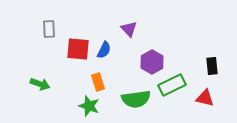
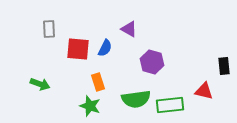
purple triangle: rotated 18 degrees counterclockwise
blue semicircle: moved 1 px right, 2 px up
purple hexagon: rotated 15 degrees counterclockwise
black rectangle: moved 12 px right
green rectangle: moved 2 px left, 20 px down; rotated 20 degrees clockwise
red triangle: moved 1 px left, 7 px up
green star: moved 1 px right
